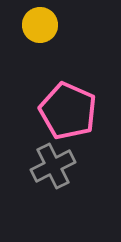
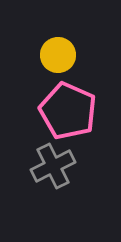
yellow circle: moved 18 px right, 30 px down
